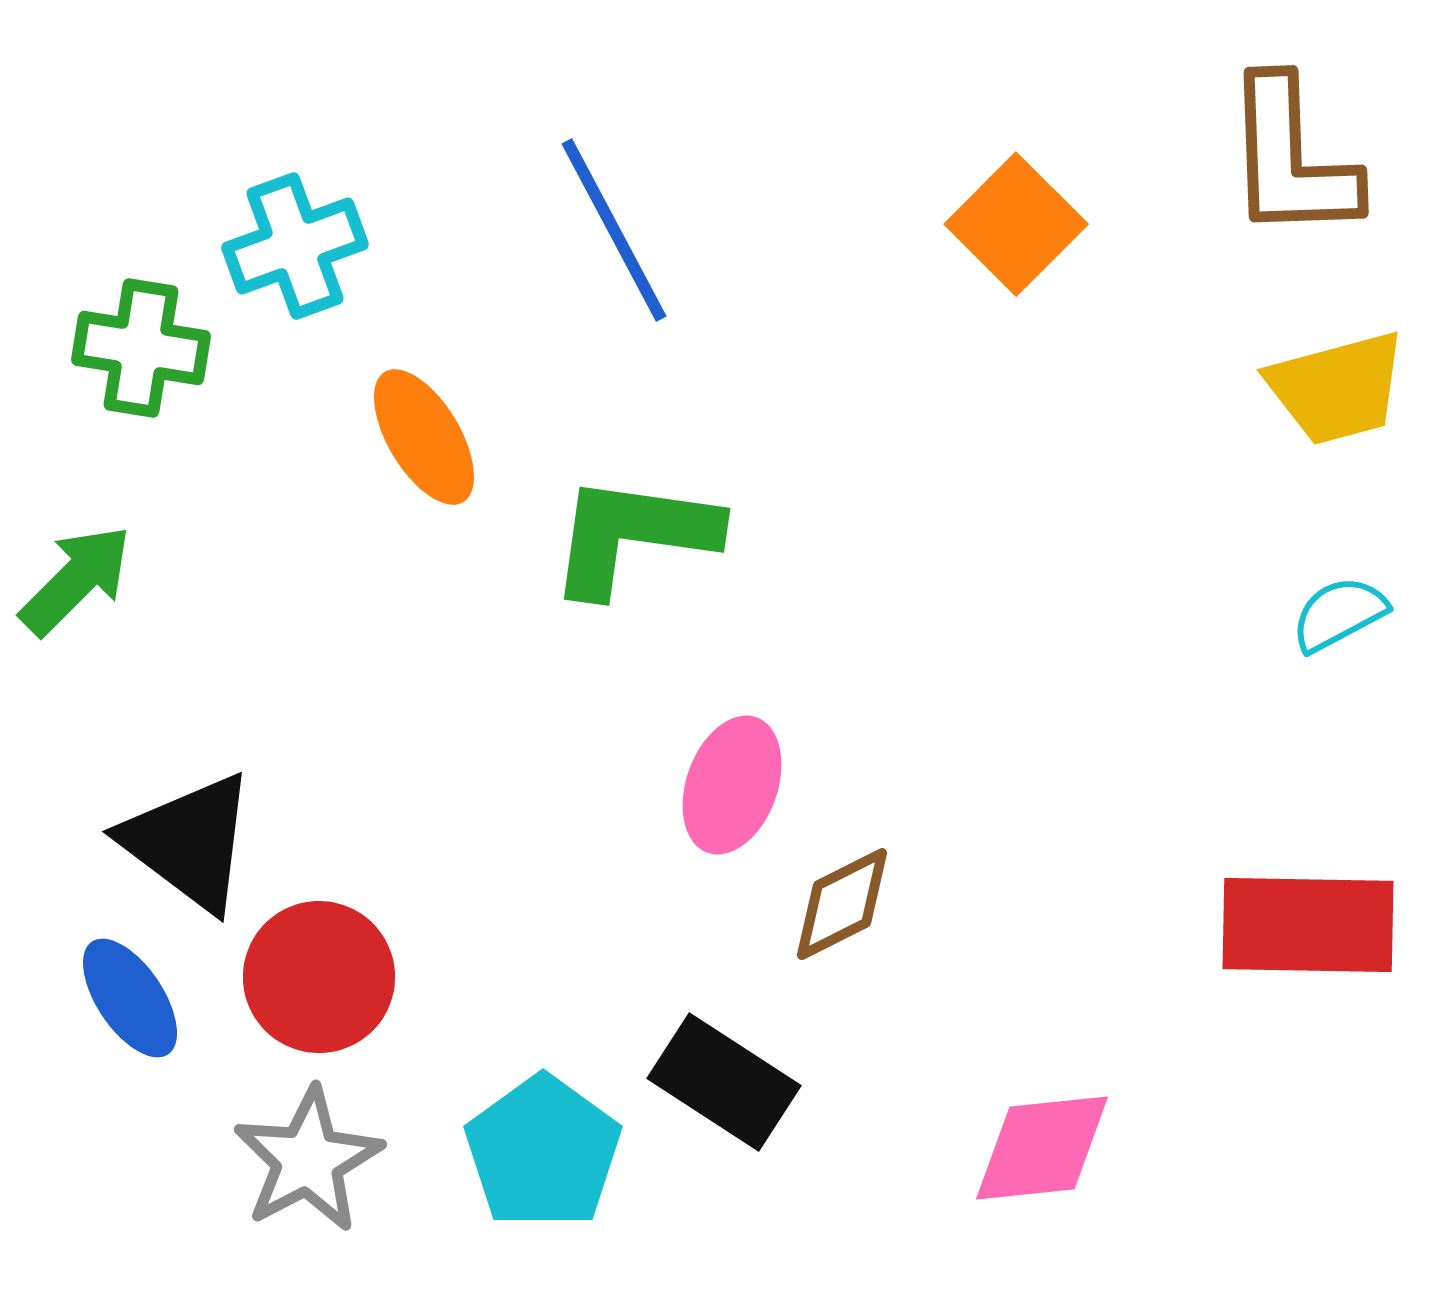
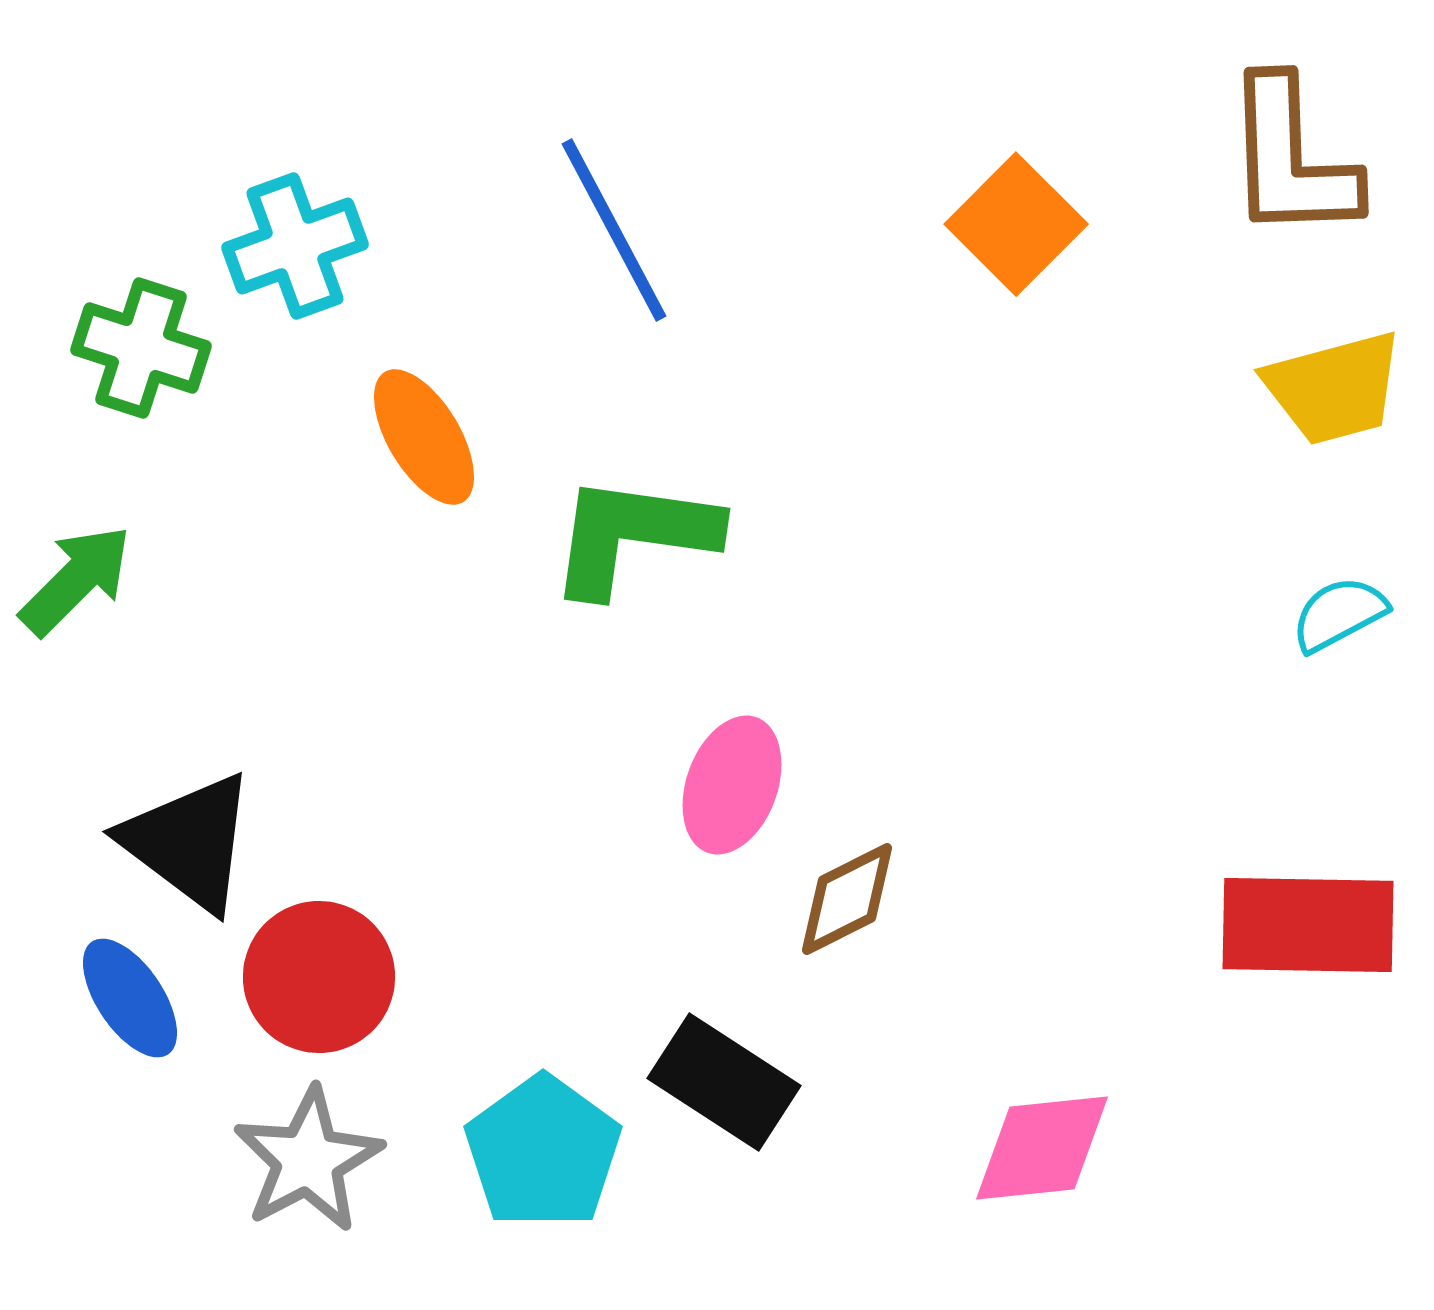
green cross: rotated 9 degrees clockwise
yellow trapezoid: moved 3 px left
brown diamond: moved 5 px right, 5 px up
